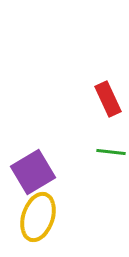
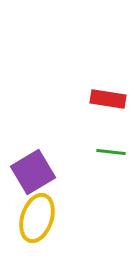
red rectangle: rotated 56 degrees counterclockwise
yellow ellipse: moved 1 px left, 1 px down
